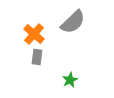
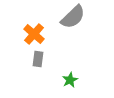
gray semicircle: moved 5 px up
gray rectangle: moved 1 px right, 2 px down
